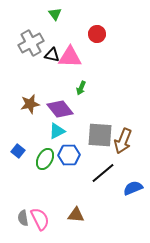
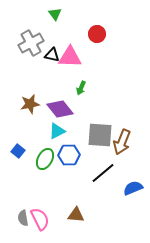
brown arrow: moved 1 px left, 1 px down
